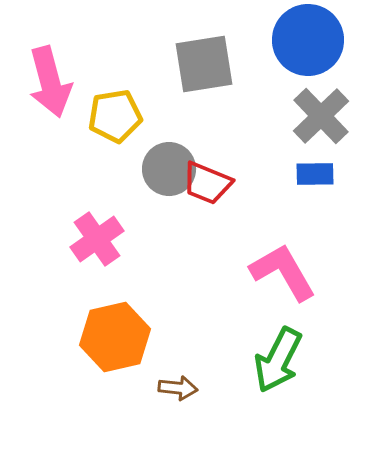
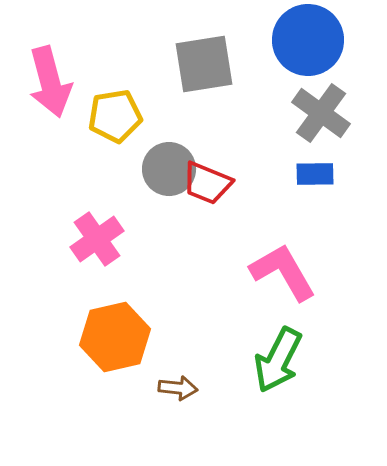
gray cross: moved 3 px up; rotated 10 degrees counterclockwise
